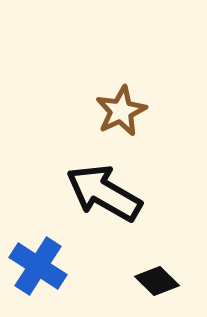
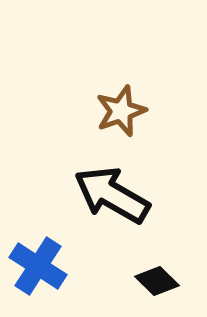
brown star: rotated 6 degrees clockwise
black arrow: moved 8 px right, 2 px down
